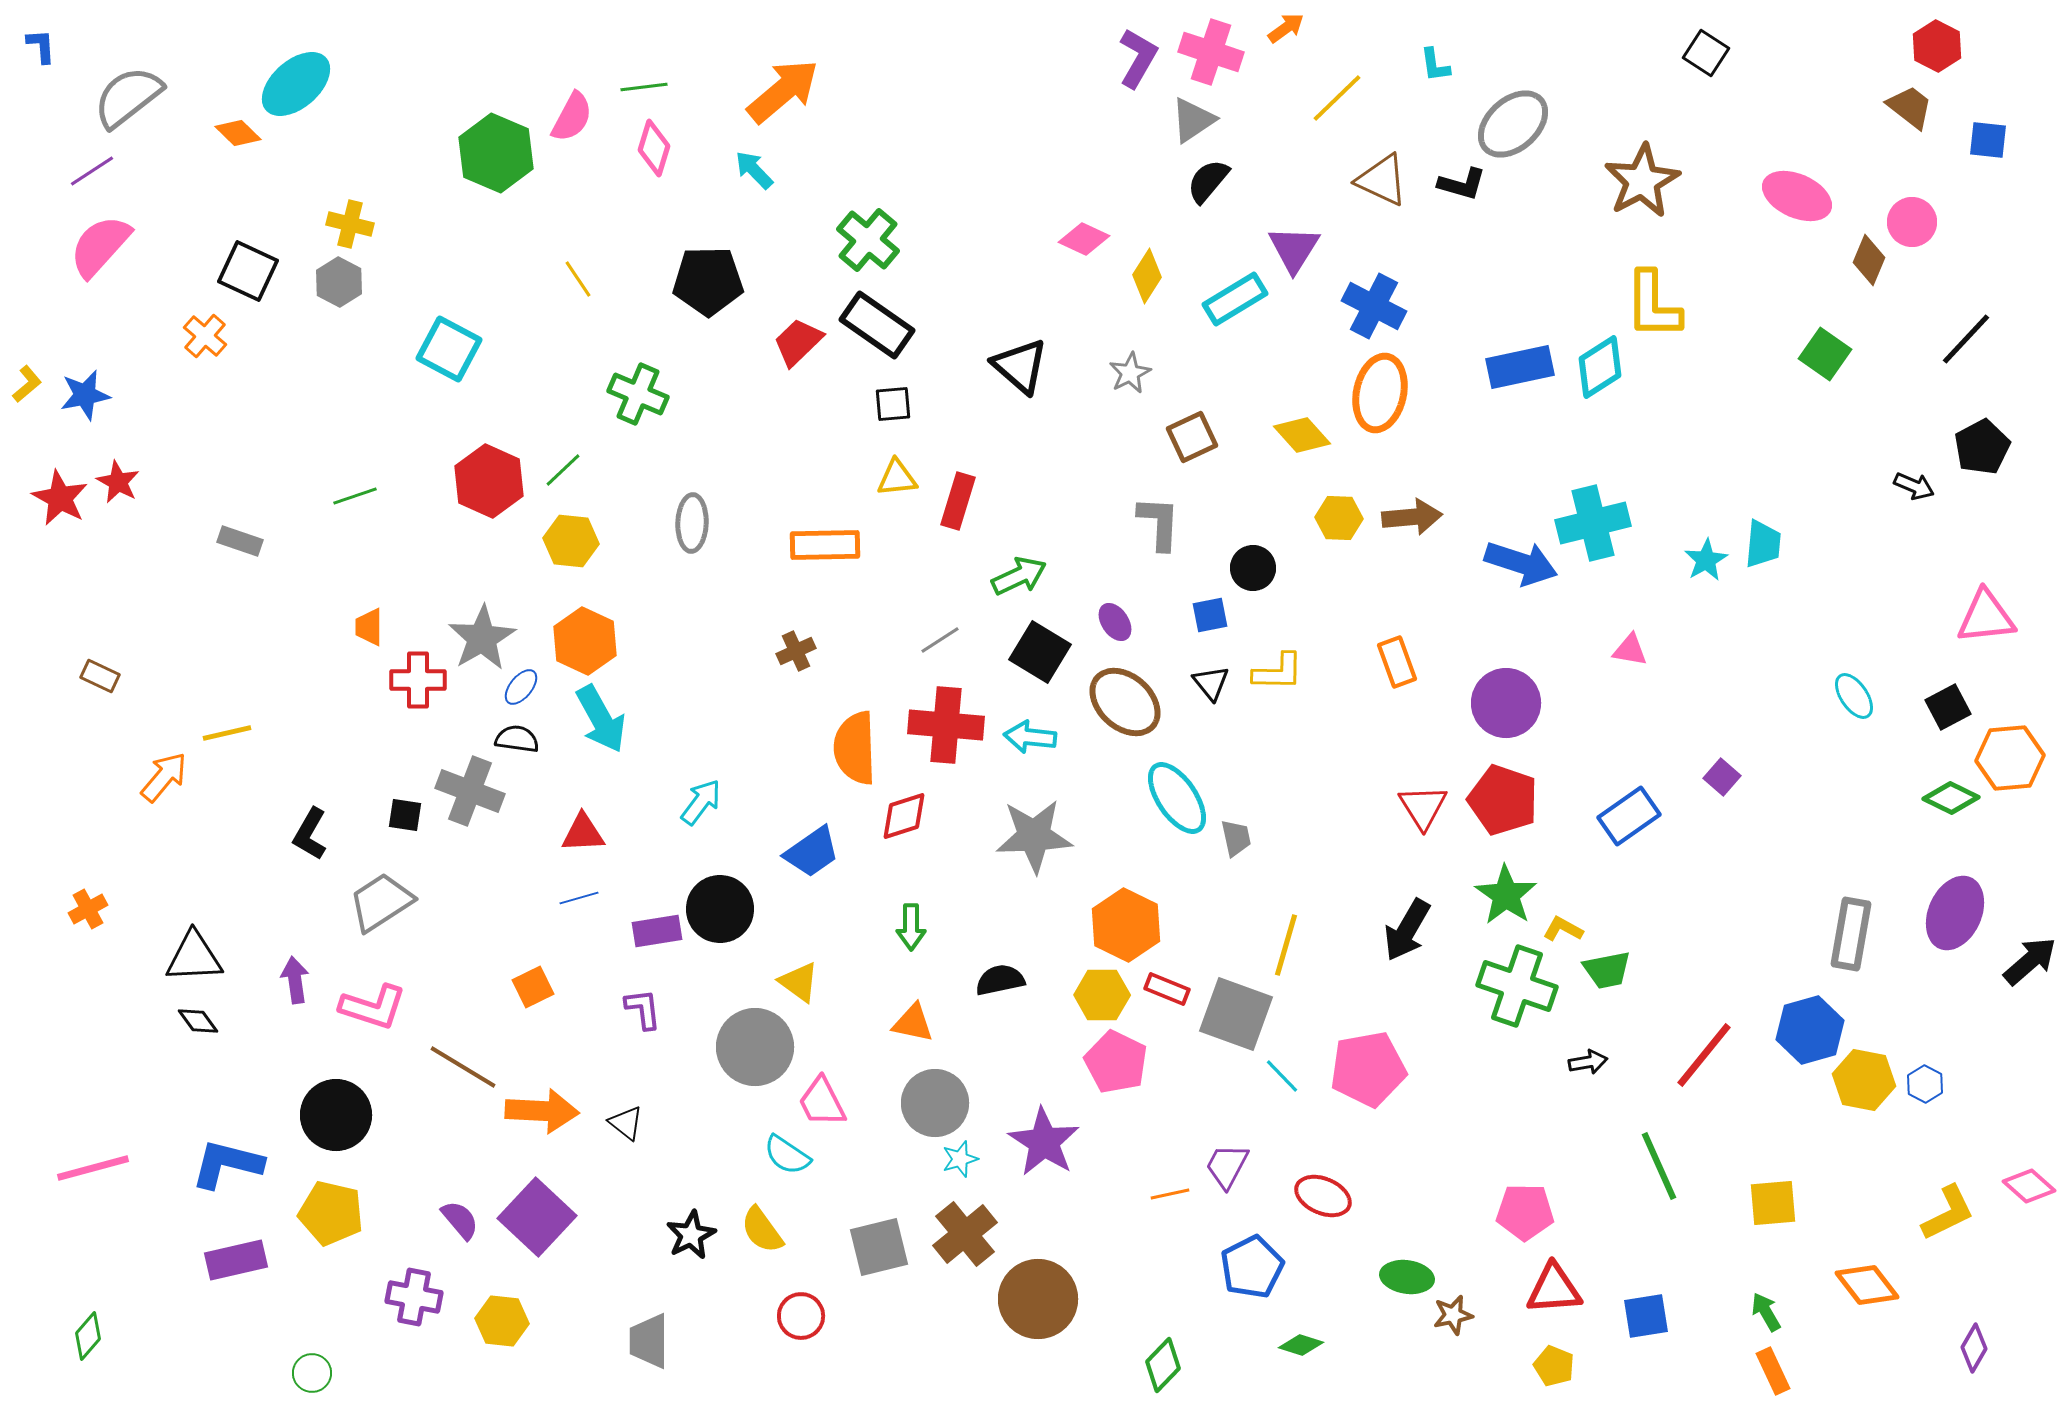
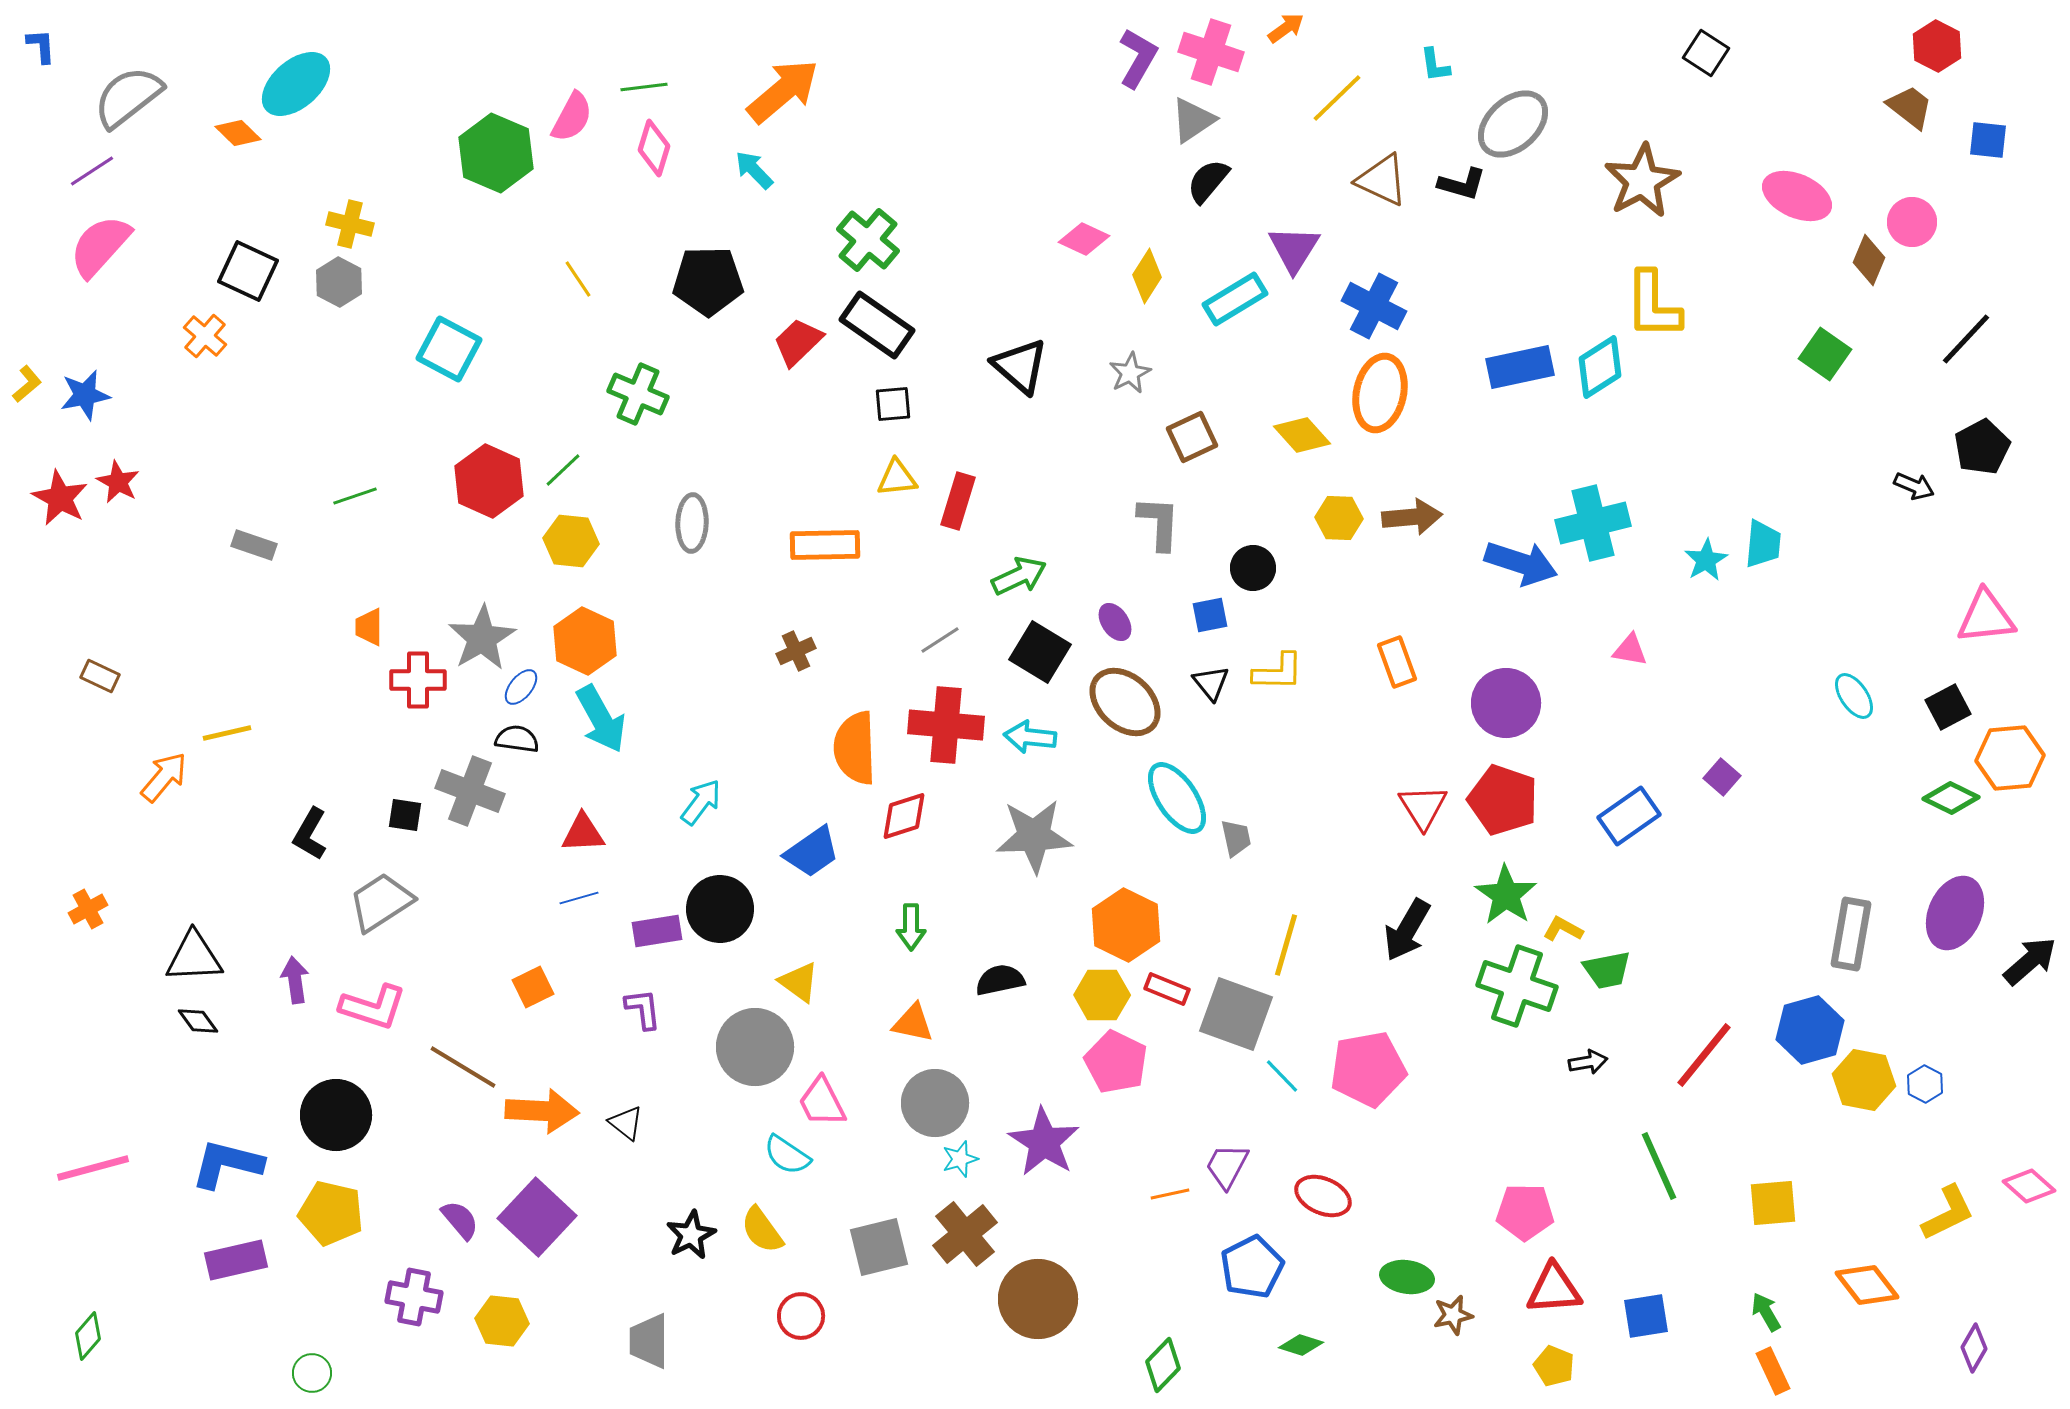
gray rectangle at (240, 541): moved 14 px right, 4 px down
